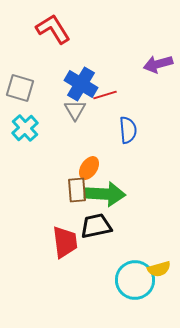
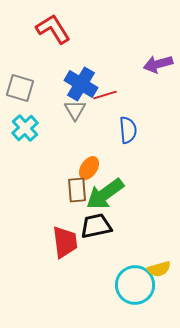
green arrow: rotated 141 degrees clockwise
cyan circle: moved 5 px down
